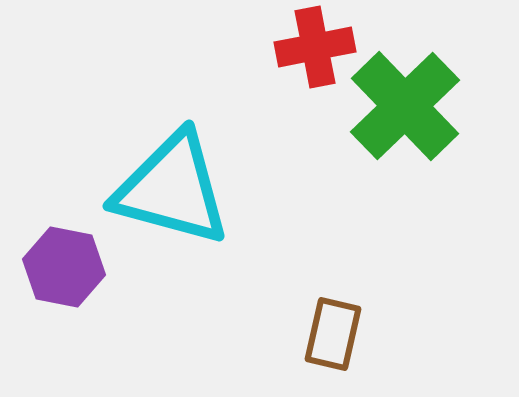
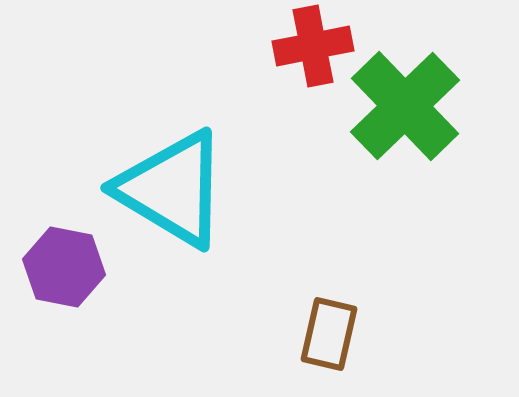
red cross: moved 2 px left, 1 px up
cyan triangle: rotated 16 degrees clockwise
brown rectangle: moved 4 px left
